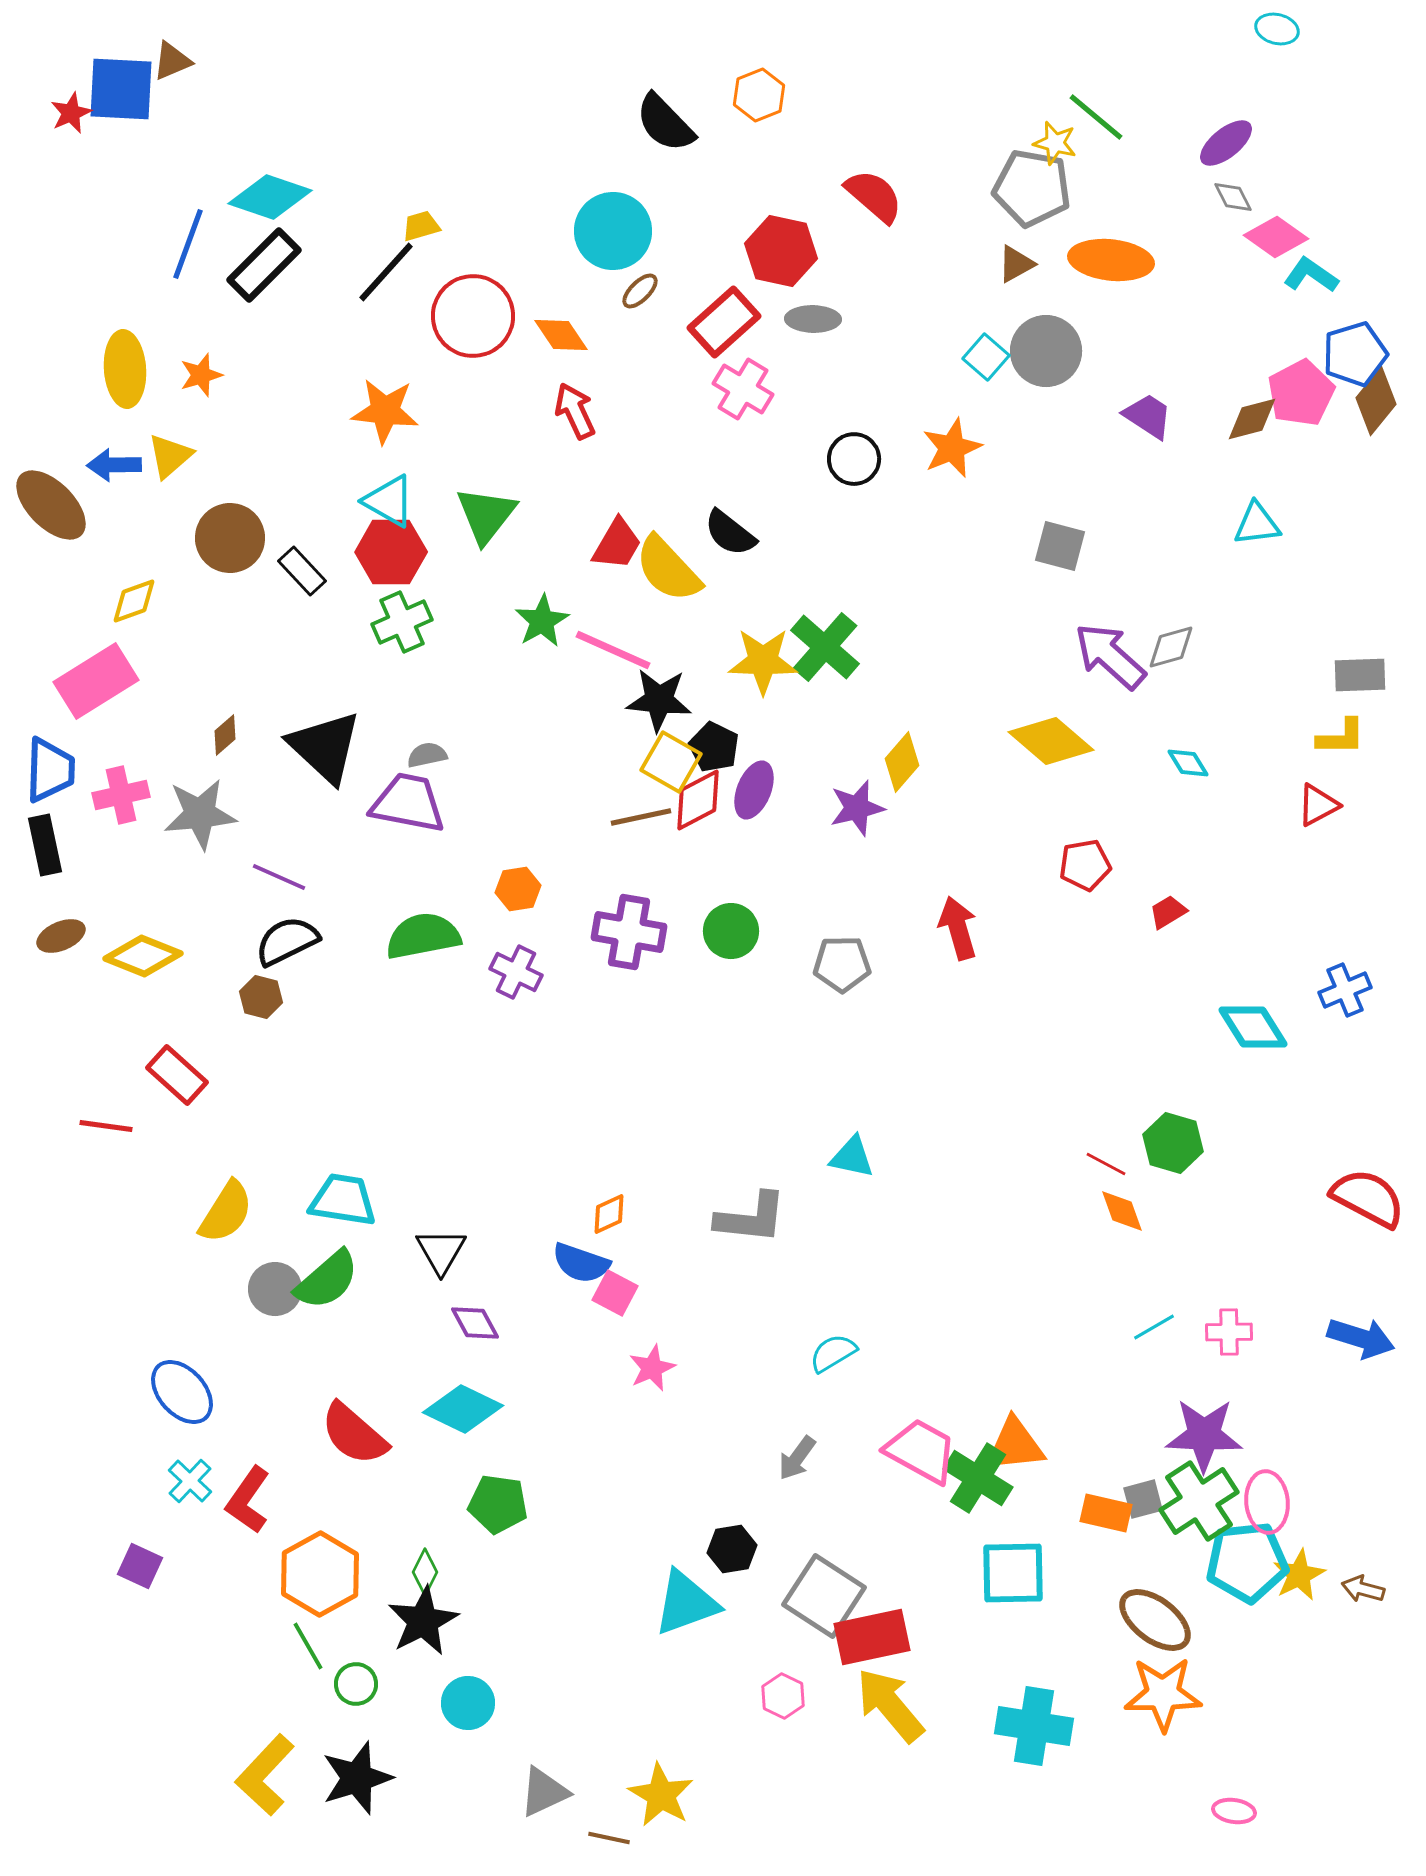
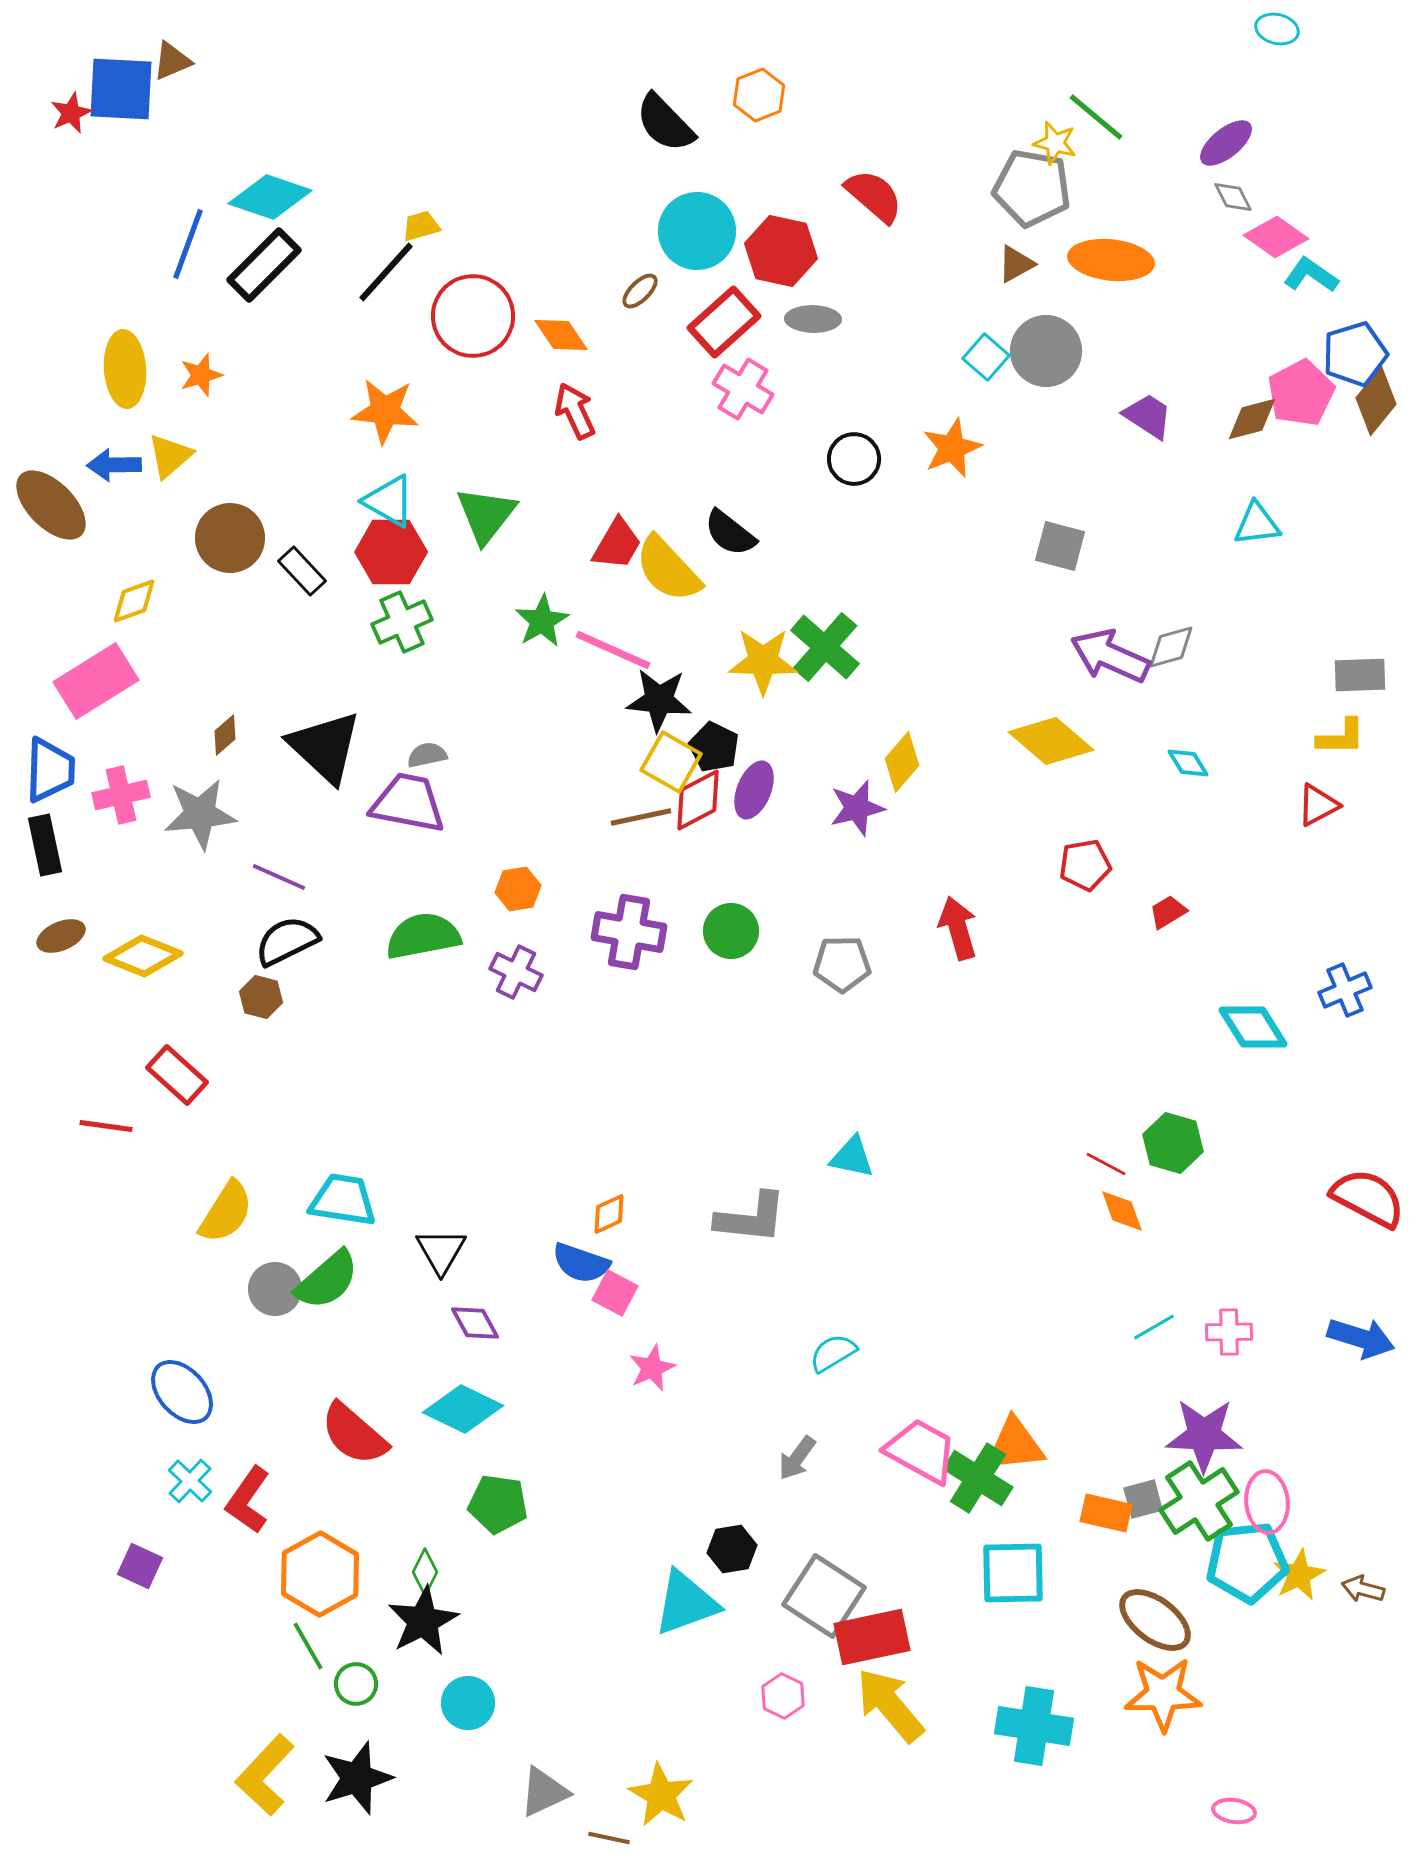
cyan circle at (613, 231): moved 84 px right
purple arrow at (1110, 656): rotated 18 degrees counterclockwise
